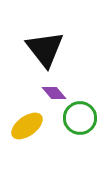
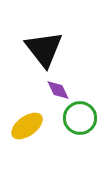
black triangle: moved 1 px left
purple diamond: moved 4 px right, 3 px up; rotated 15 degrees clockwise
